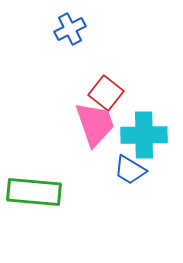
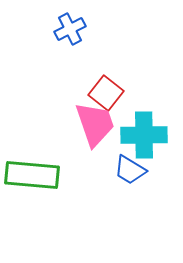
green rectangle: moved 2 px left, 17 px up
